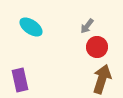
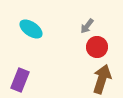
cyan ellipse: moved 2 px down
purple rectangle: rotated 35 degrees clockwise
